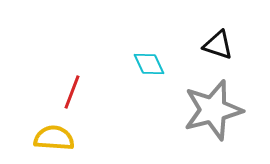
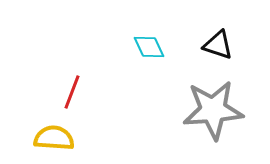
cyan diamond: moved 17 px up
gray star: rotated 10 degrees clockwise
